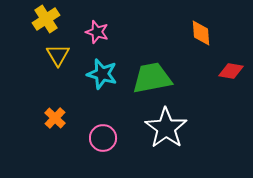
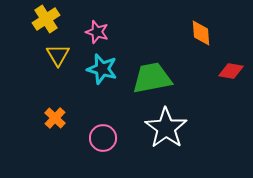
cyan star: moved 5 px up
